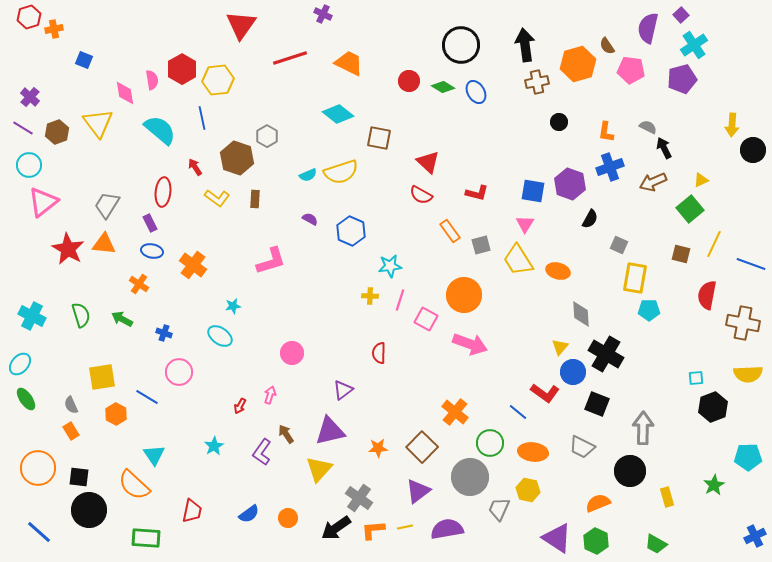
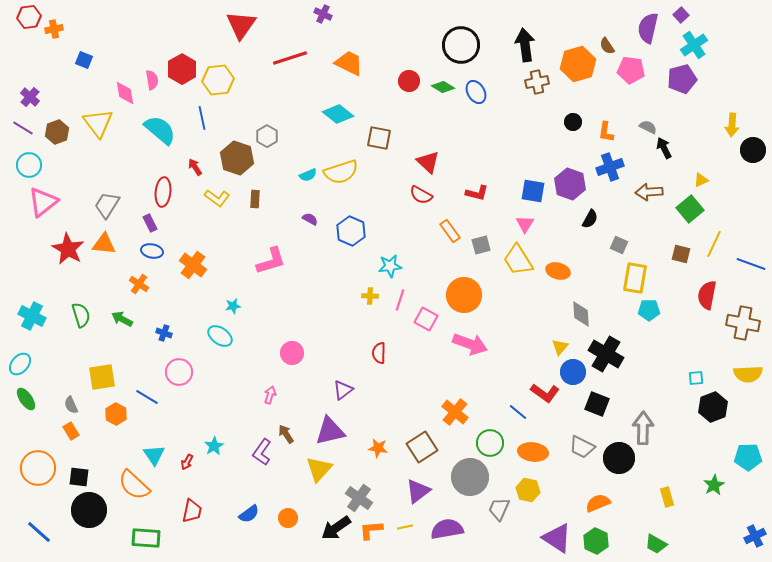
red hexagon at (29, 17): rotated 10 degrees clockwise
black circle at (559, 122): moved 14 px right
brown arrow at (653, 182): moved 4 px left, 10 px down; rotated 20 degrees clockwise
red arrow at (240, 406): moved 53 px left, 56 px down
brown square at (422, 447): rotated 12 degrees clockwise
orange star at (378, 448): rotated 12 degrees clockwise
black circle at (630, 471): moved 11 px left, 13 px up
orange L-shape at (373, 530): moved 2 px left
